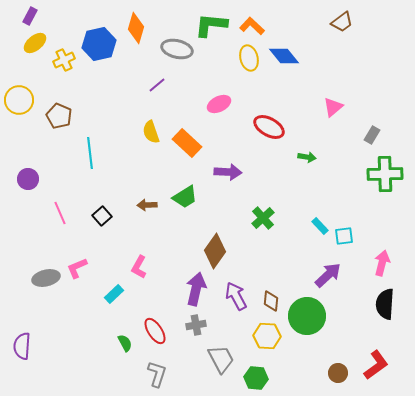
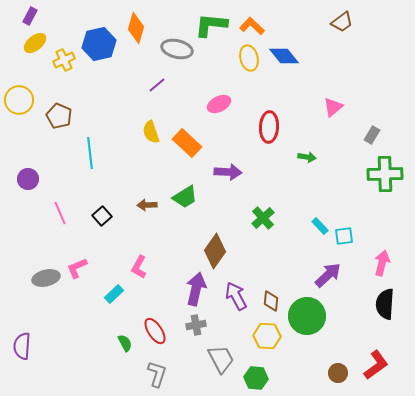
red ellipse at (269, 127): rotated 64 degrees clockwise
